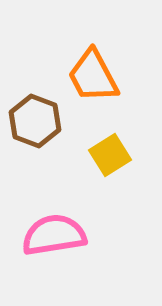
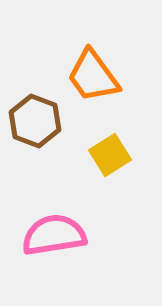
orange trapezoid: rotated 8 degrees counterclockwise
